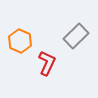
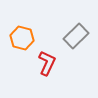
orange hexagon: moved 2 px right, 3 px up; rotated 10 degrees counterclockwise
